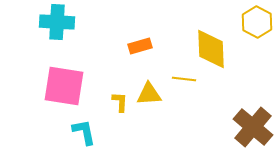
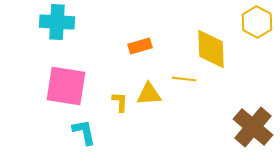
pink square: moved 2 px right
